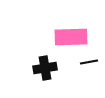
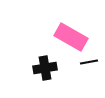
pink rectangle: rotated 32 degrees clockwise
